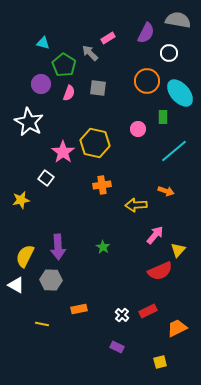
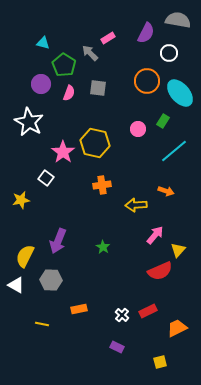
green rectangle: moved 4 px down; rotated 32 degrees clockwise
purple arrow: moved 6 px up; rotated 25 degrees clockwise
